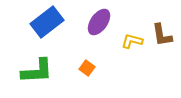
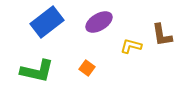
purple ellipse: rotated 24 degrees clockwise
yellow L-shape: moved 1 px left, 5 px down
green L-shape: rotated 16 degrees clockwise
